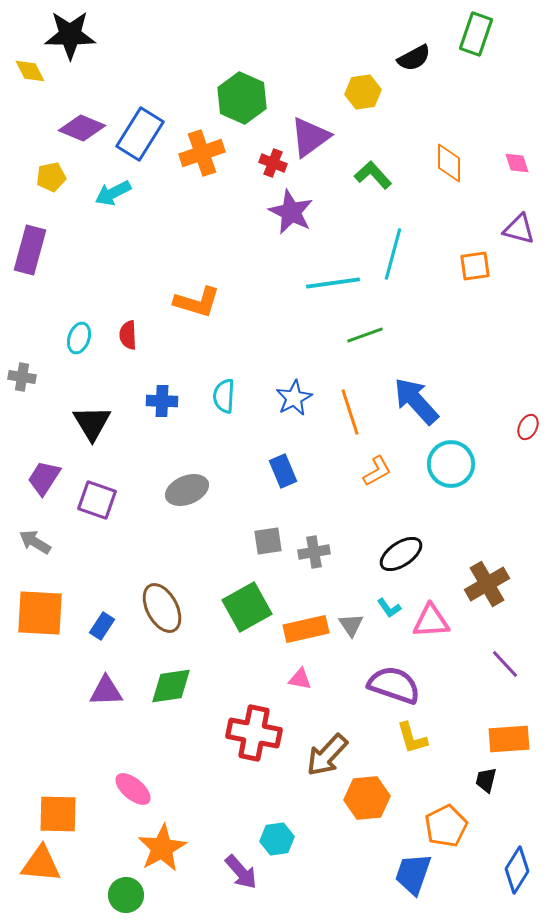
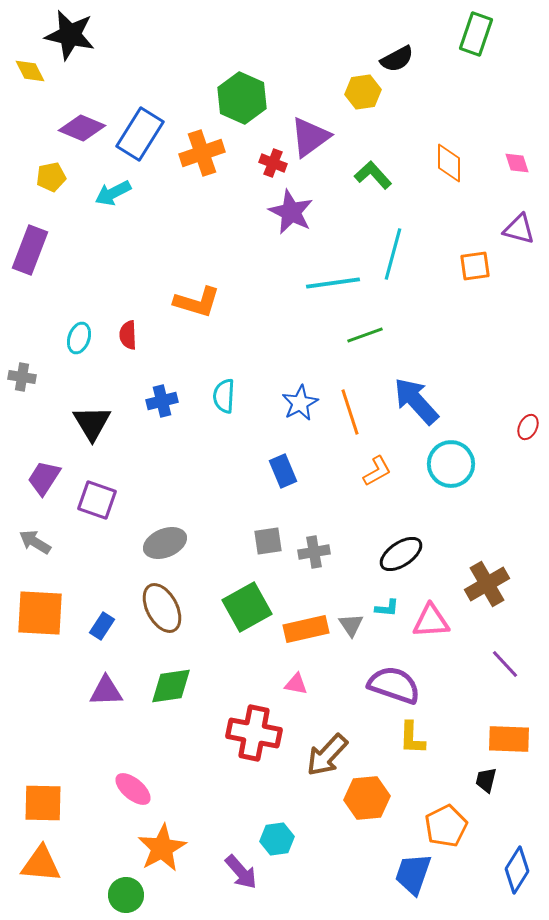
black star at (70, 35): rotated 12 degrees clockwise
black semicircle at (414, 58): moved 17 px left, 1 px down
purple rectangle at (30, 250): rotated 6 degrees clockwise
blue star at (294, 398): moved 6 px right, 5 px down
blue cross at (162, 401): rotated 16 degrees counterclockwise
gray ellipse at (187, 490): moved 22 px left, 53 px down
cyan L-shape at (389, 608): moved 2 px left; rotated 50 degrees counterclockwise
pink triangle at (300, 679): moved 4 px left, 5 px down
yellow L-shape at (412, 738): rotated 18 degrees clockwise
orange rectangle at (509, 739): rotated 6 degrees clockwise
orange square at (58, 814): moved 15 px left, 11 px up
